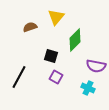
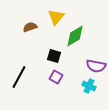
green diamond: moved 4 px up; rotated 15 degrees clockwise
black square: moved 3 px right
cyan cross: moved 1 px right, 2 px up
